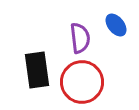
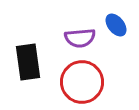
purple semicircle: rotated 92 degrees clockwise
black rectangle: moved 9 px left, 8 px up
